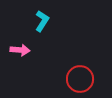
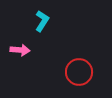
red circle: moved 1 px left, 7 px up
